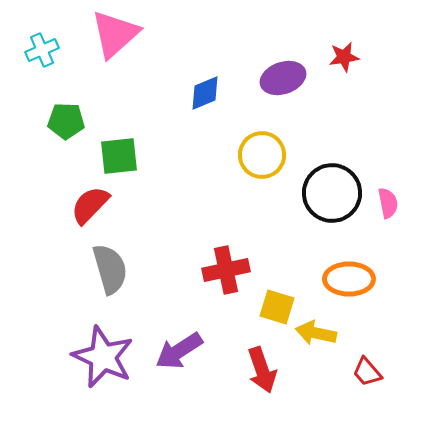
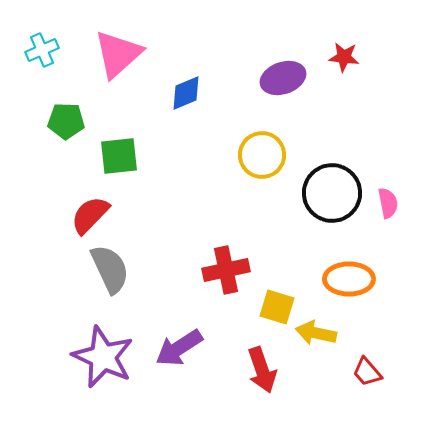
pink triangle: moved 3 px right, 20 px down
red star: rotated 16 degrees clockwise
blue diamond: moved 19 px left
red semicircle: moved 10 px down
gray semicircle: rotated 9 degrees counterclockwise
purple arrow: moved 3 px up
